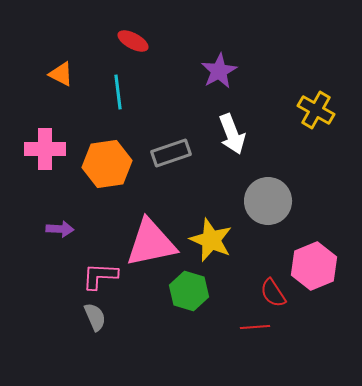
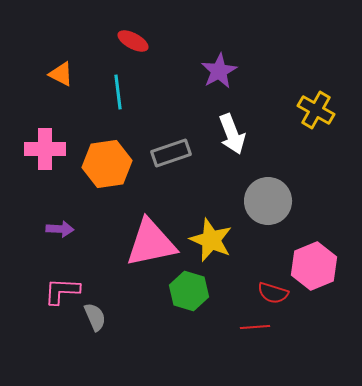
pink L-shape: moved 38 px left, 15 px down
red semicircle: rotated 40 degrees counterclockwise
